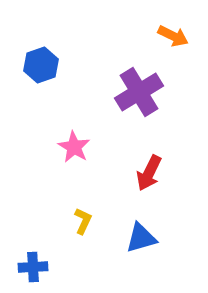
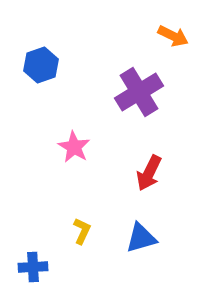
yellow L-shape: moved 1 px left, 10 px down
